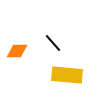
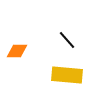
black line: moved 14 px right, 3 px up
